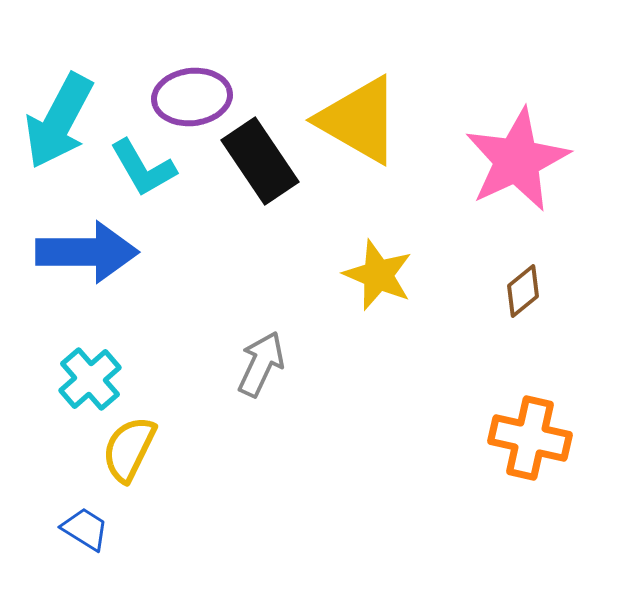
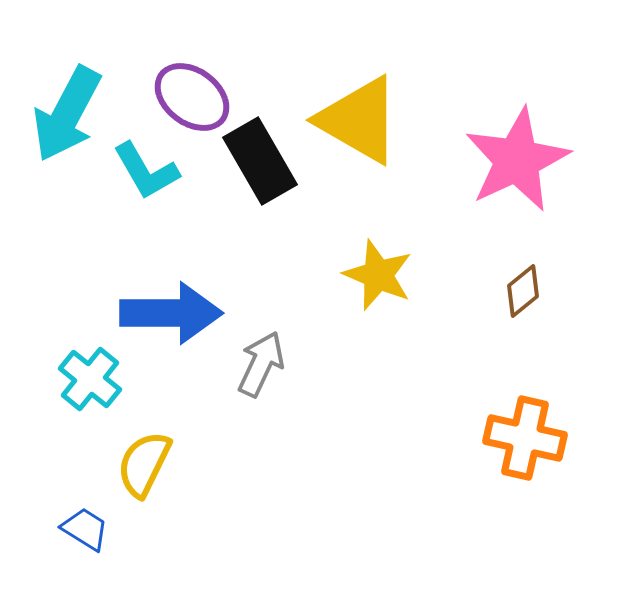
purple ellipse: rotated 44 degrees clockwise
cyan arrow: moved 8 px right, 7 px up
black rectangle: rotated 4 degrees clockwise
cyan L-shape: moved 3 px right, 3 px down
blue arrow: moved 84 px right, 61 px down
cyan cross: rotated 10 degrees counterclockwise
orange cross: moved 5 px left
yellow semicircle: moved 15 px right, 15 px down
